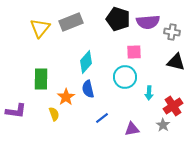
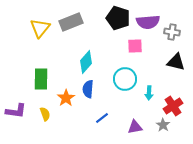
black pentagon: moved 1 px up
pink square: moved 1 px right, 6 px up
cyan circle: moved 2 px down
blue semicircle: rotated 18 degrees clockwise
orange star: moved 1 px down
yellow semicircle: moved 9 px left
purple triangle: moved 3 px right, 2 px up
